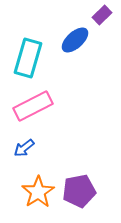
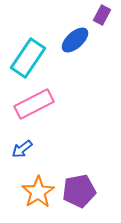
purple rectangle: rotated 18 degrees counterclockwise
cyan rectangle: rotated 18 degrees clockwise
pink rectangle: moved 1 px right, 2 px up
blue arrow: moved 2 px left, 1 px down
